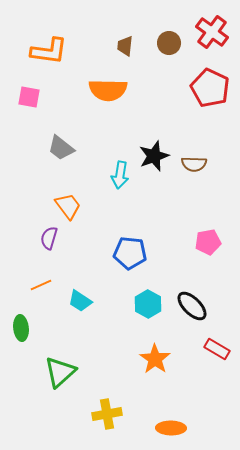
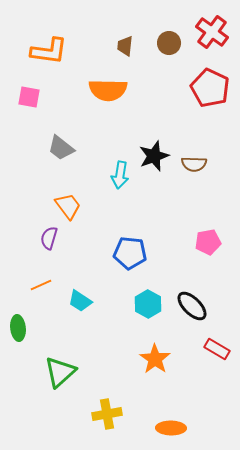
green ellipse: moved 3 px left
